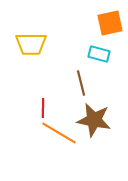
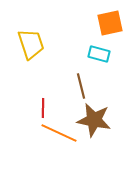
yellow trapezoid: rotated 108 degrees counterclockwise
brown line: moved 3 px down
orange line: rotated 6 degrees counterclockwise
